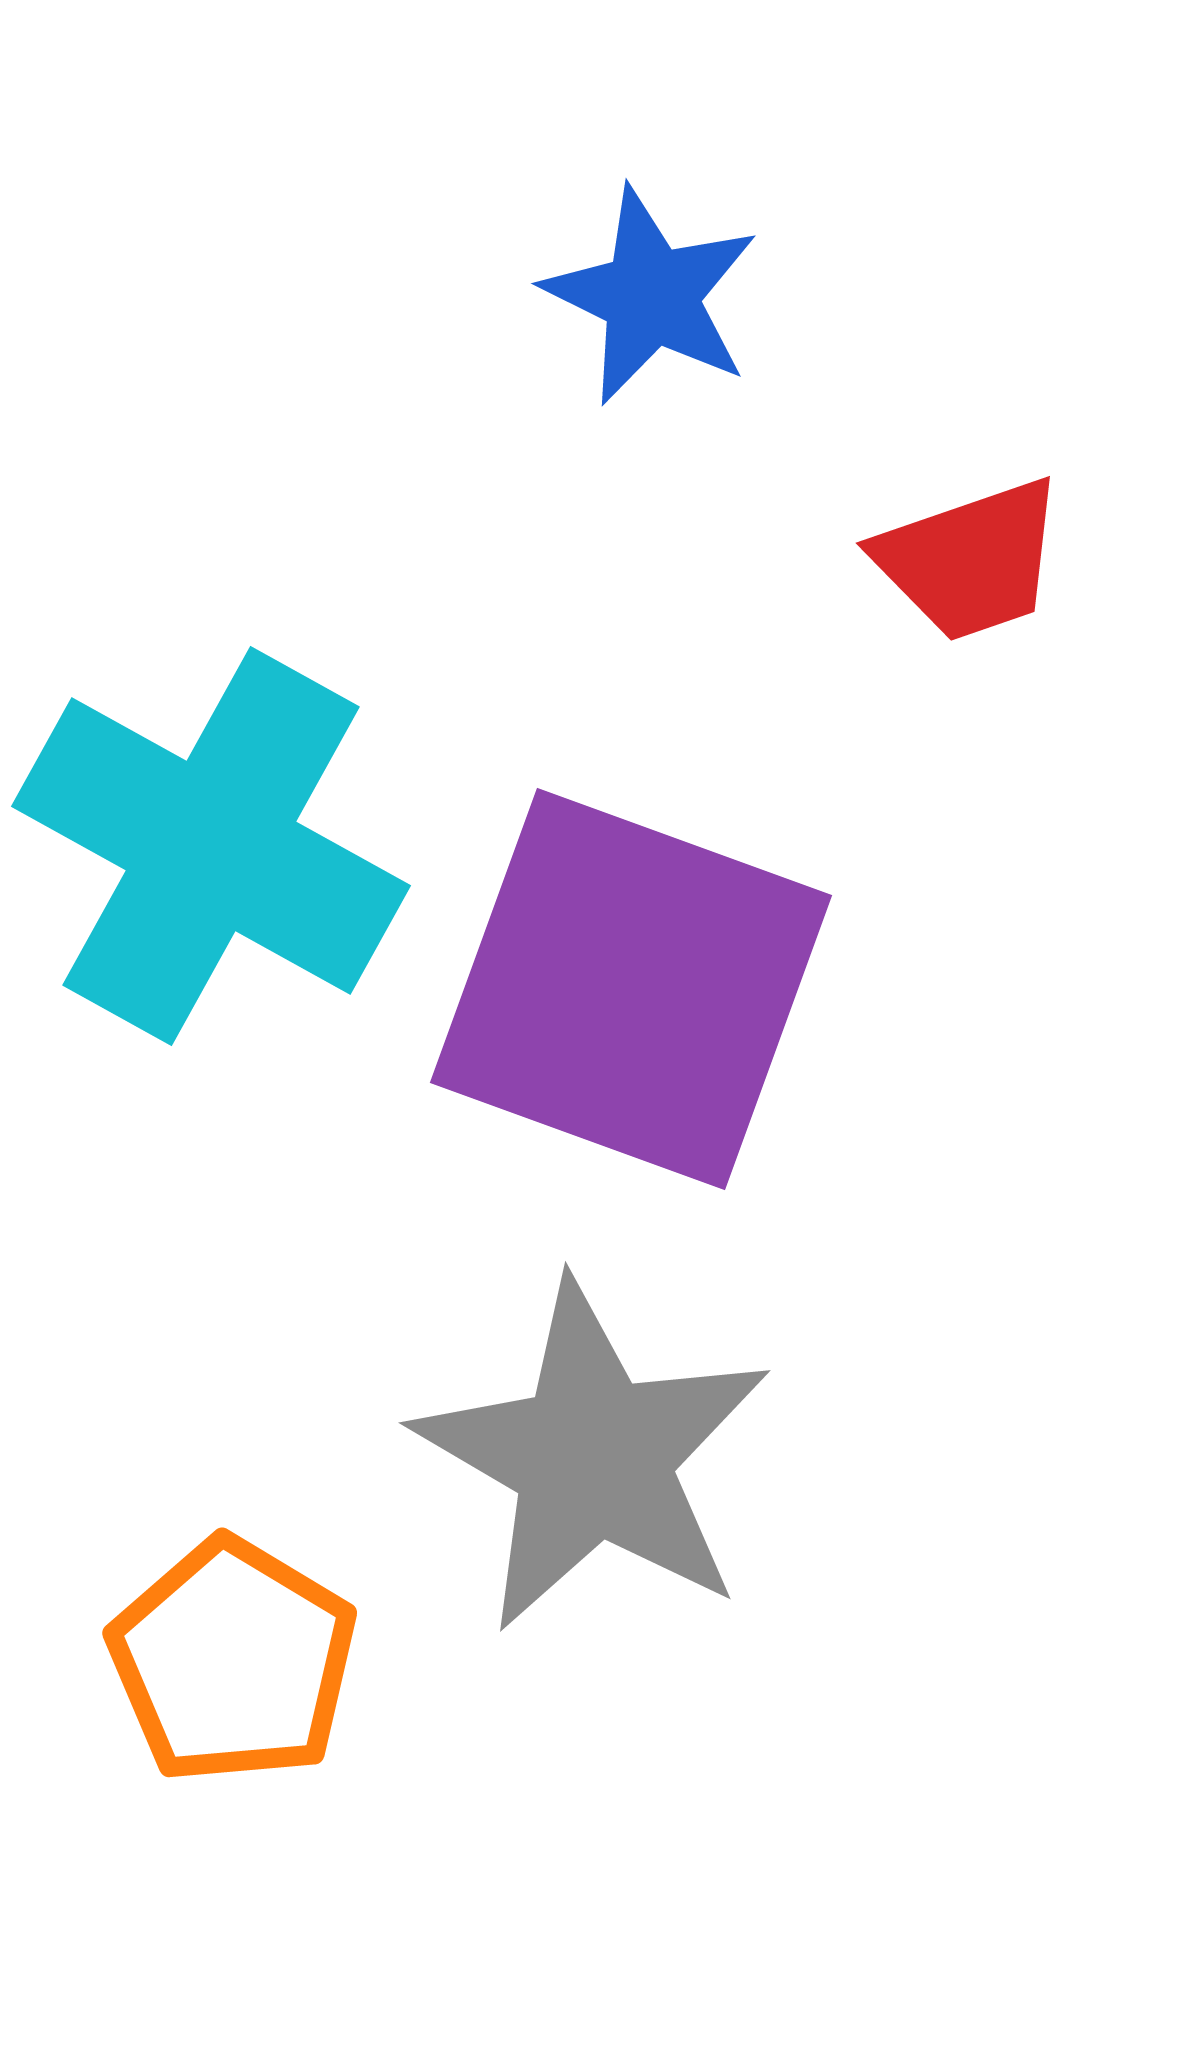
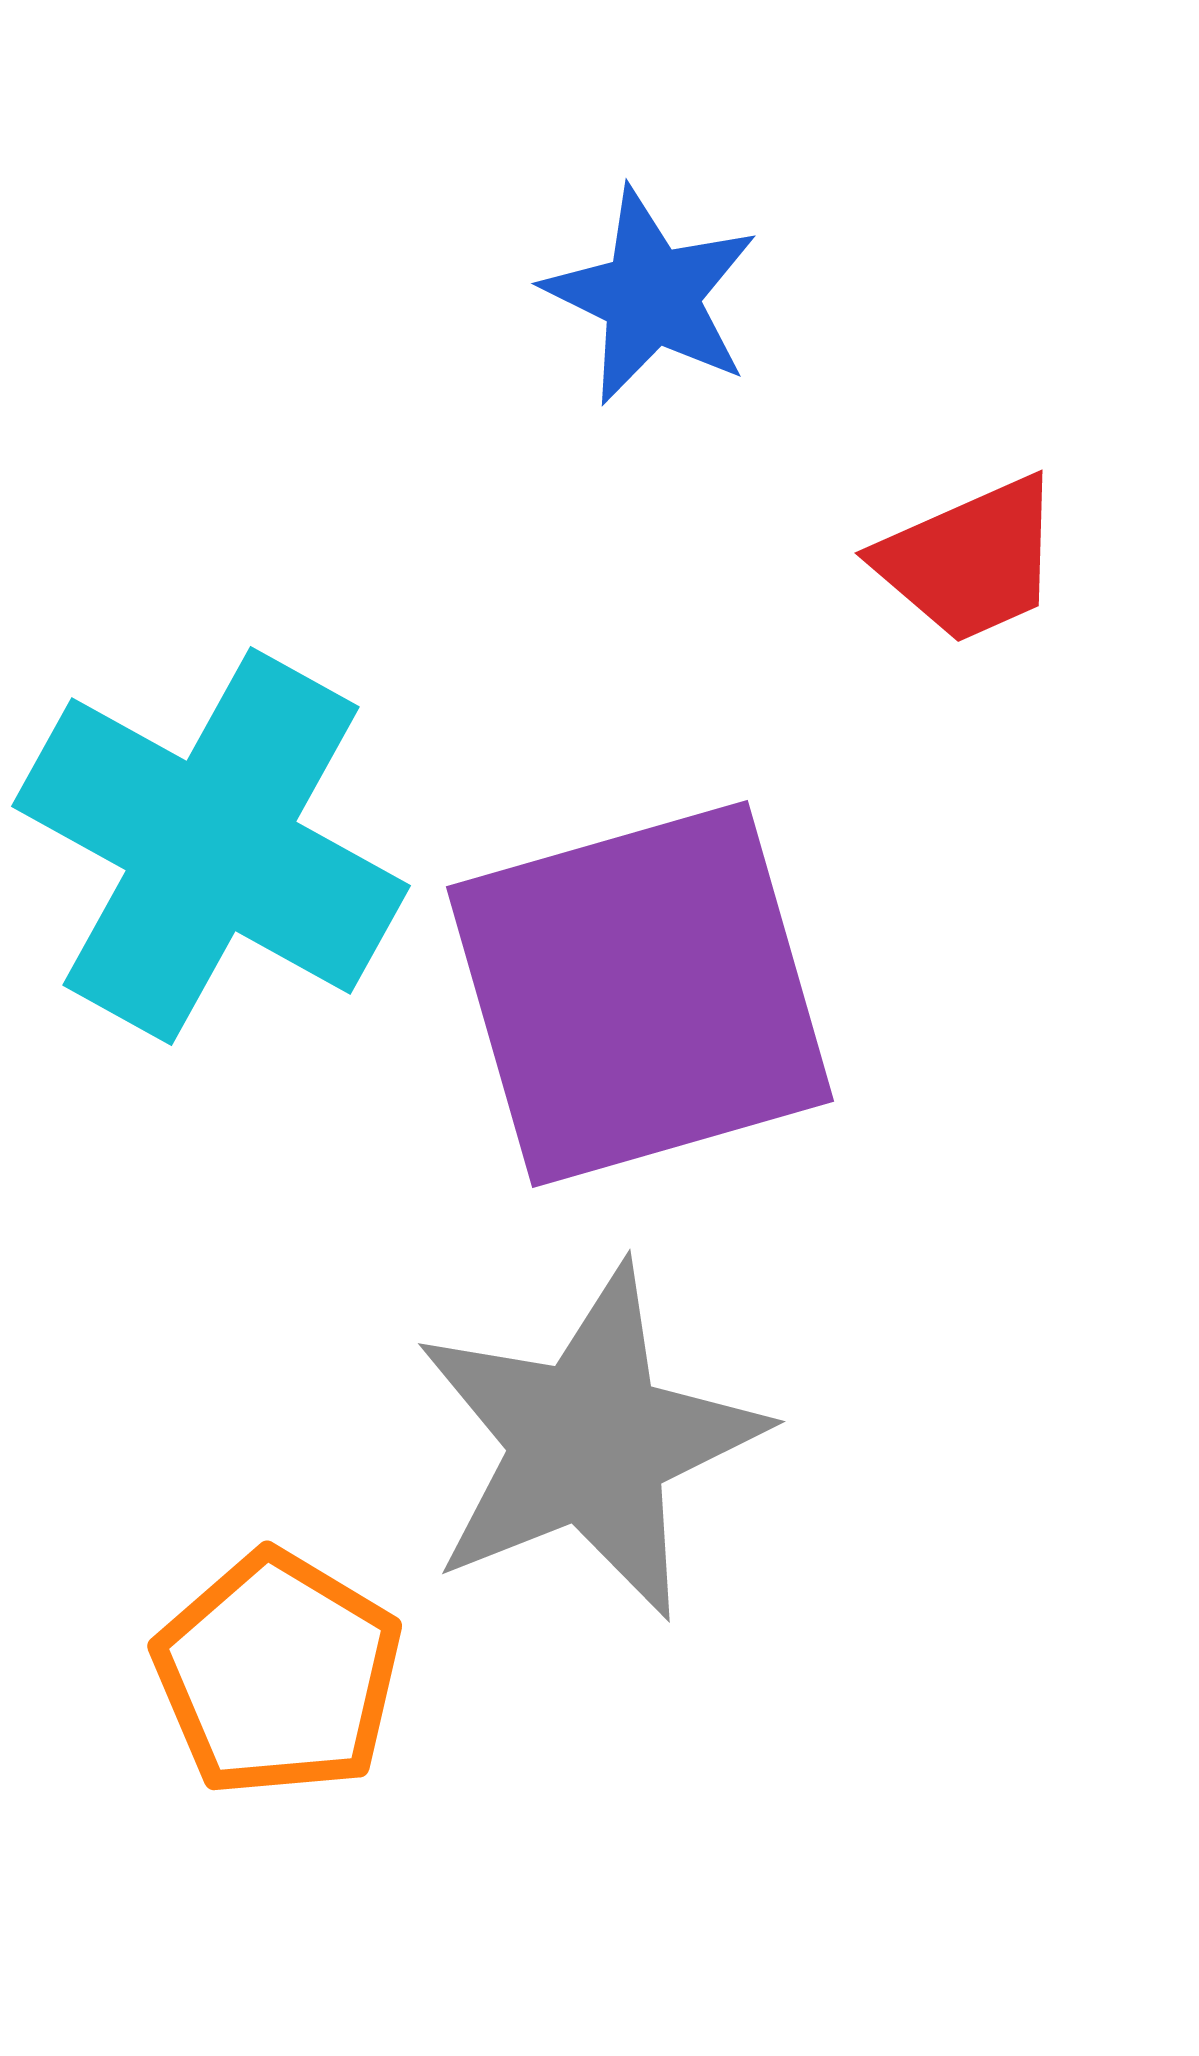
red trapezoid: rotated 5 degrees counterclockwise
purple square: moved 9 px right, 5 px down; rotated 36 degrees counterclockwise
gray star: moved 4 px left, 15 px up; rotated 20 degrees clockwise
orange pentagon: moved 45 px right, 13 px down
